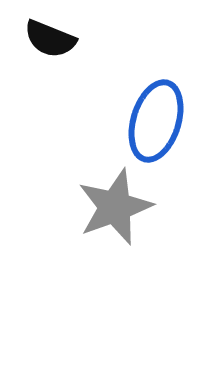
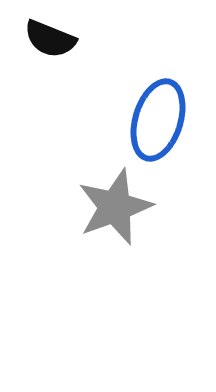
blue ellipse: moved 2 px right, 1 px up
